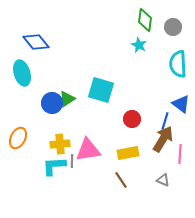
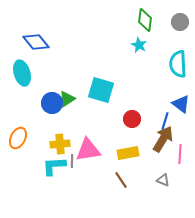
gray circle: moved 7 px right, 5 px up
